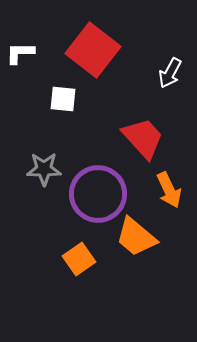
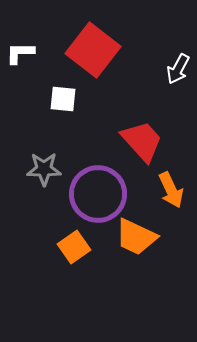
white arrow: moved 8 px right, 4 px up
red trapezoid: moved 1 px left, 3 px down
orange arrow: moved 2 px right
orange trapezoid: rotated 15 degrees counterclockwise
orange square: moved 5 px left, 12 px up
